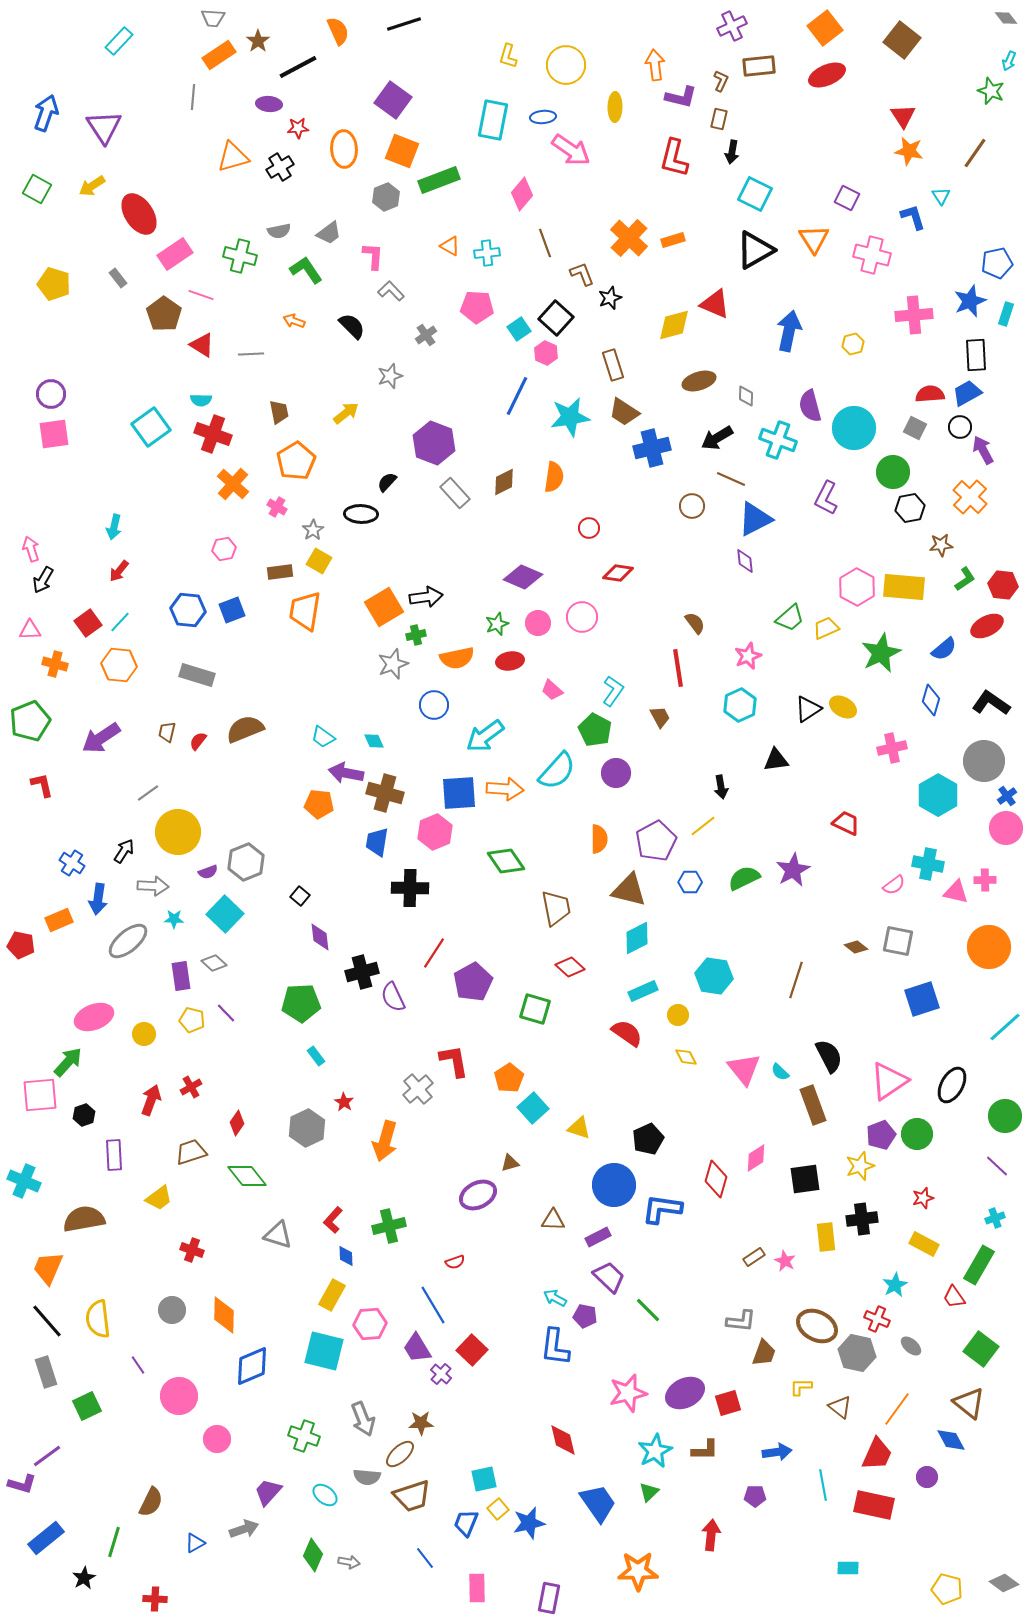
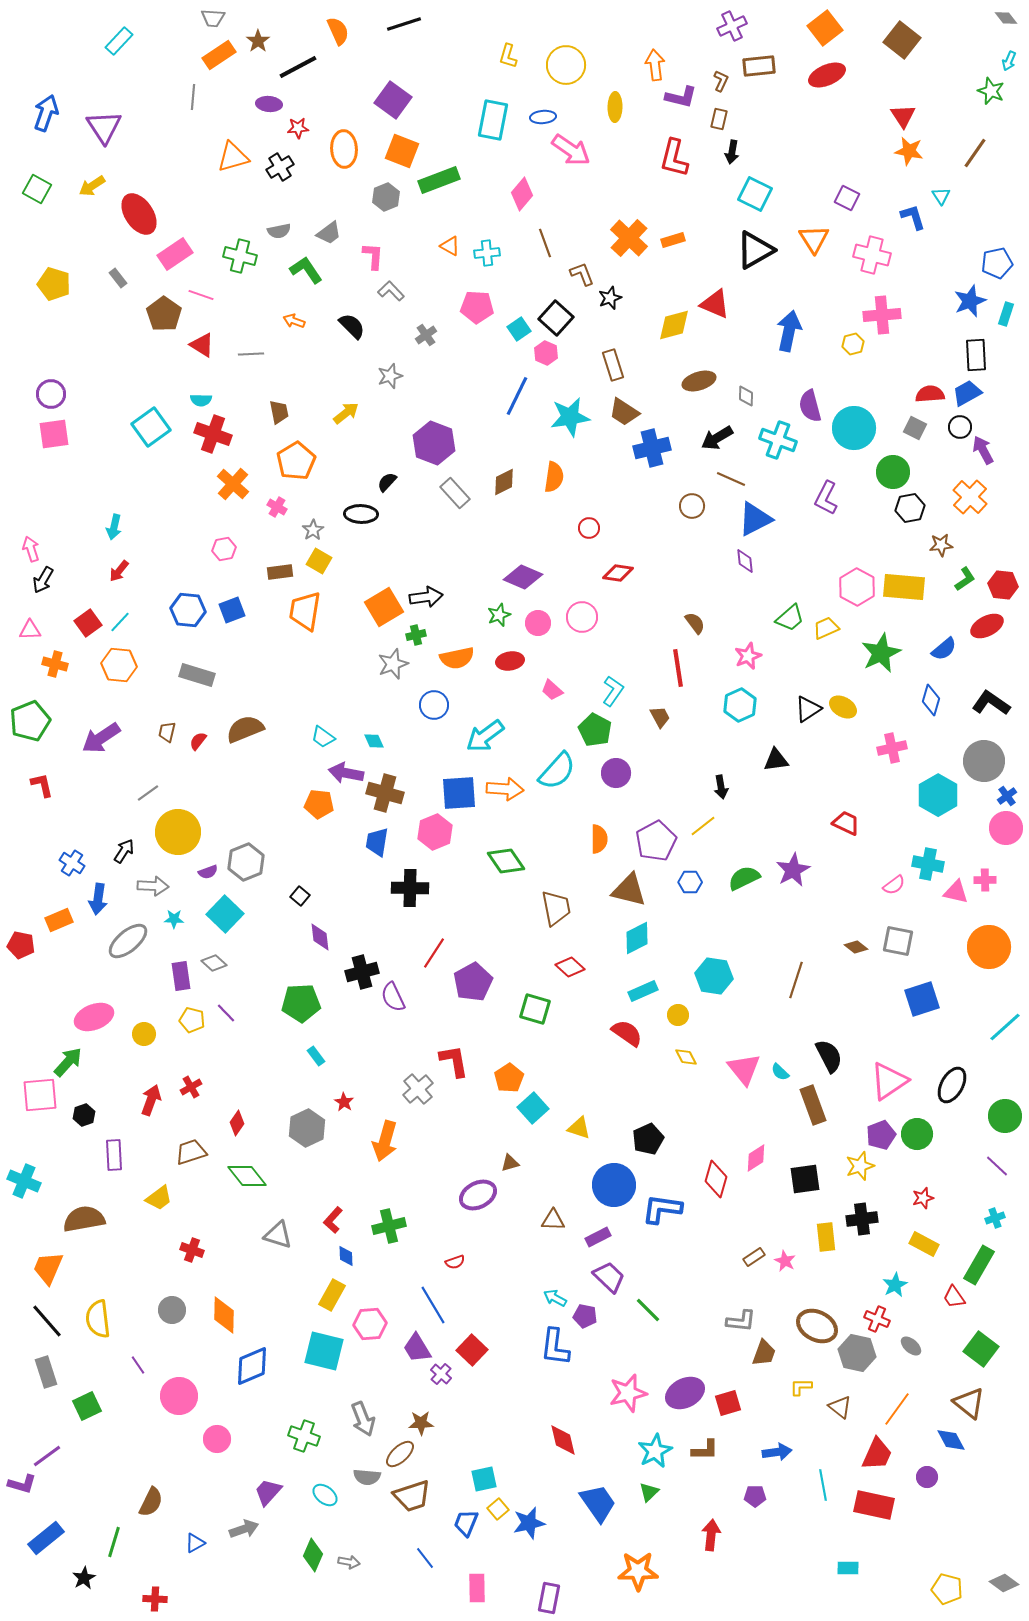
pink cross at (914, 315): moved 32 px left
green star at (497, 624): moved 2 px right, 9 px up
